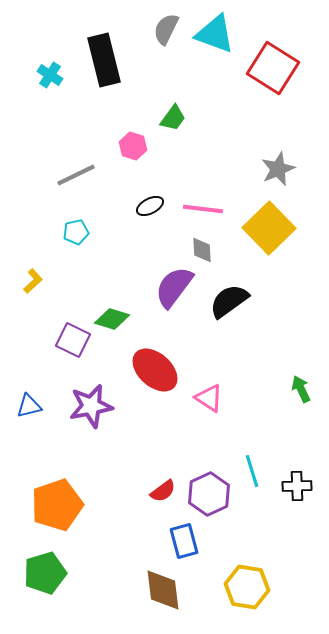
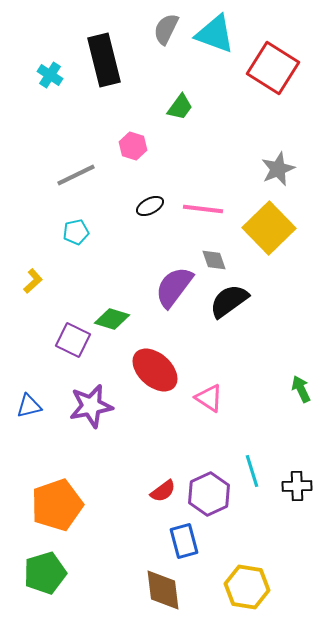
green trapezoid: moved 7 px right, 11 px up
gray diamond: moved 12 px right, 10 px down; rotated 16 degrees counterclockwise
